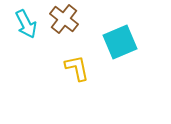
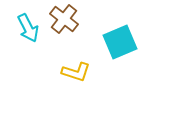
cyan arrow: moved 2 px right, 4 px down
yellow L-shape: moved 1 px left, 4 px down; rotated 120 degrees clockwise
